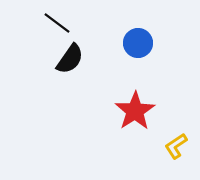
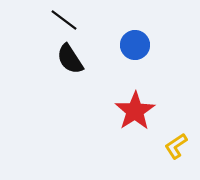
black line: moved 7 px right, 3 px up
blue circle: moved 3 px left, 2 px down
black semicircle: rotated 112 degrees clockwise
